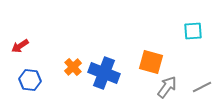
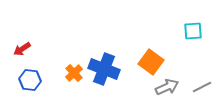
red arrow: moved 2 px right, 3 px down
orange square: rotated 20 degrees clockwise
orange cross: moved 1 px right, 6 px down
blue cross: moved 4 px up
gray arrow: rotated 30 degrees clockwise
